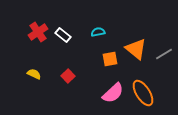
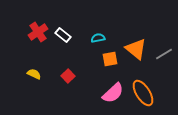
cyan semicircle: moved 6 px down
